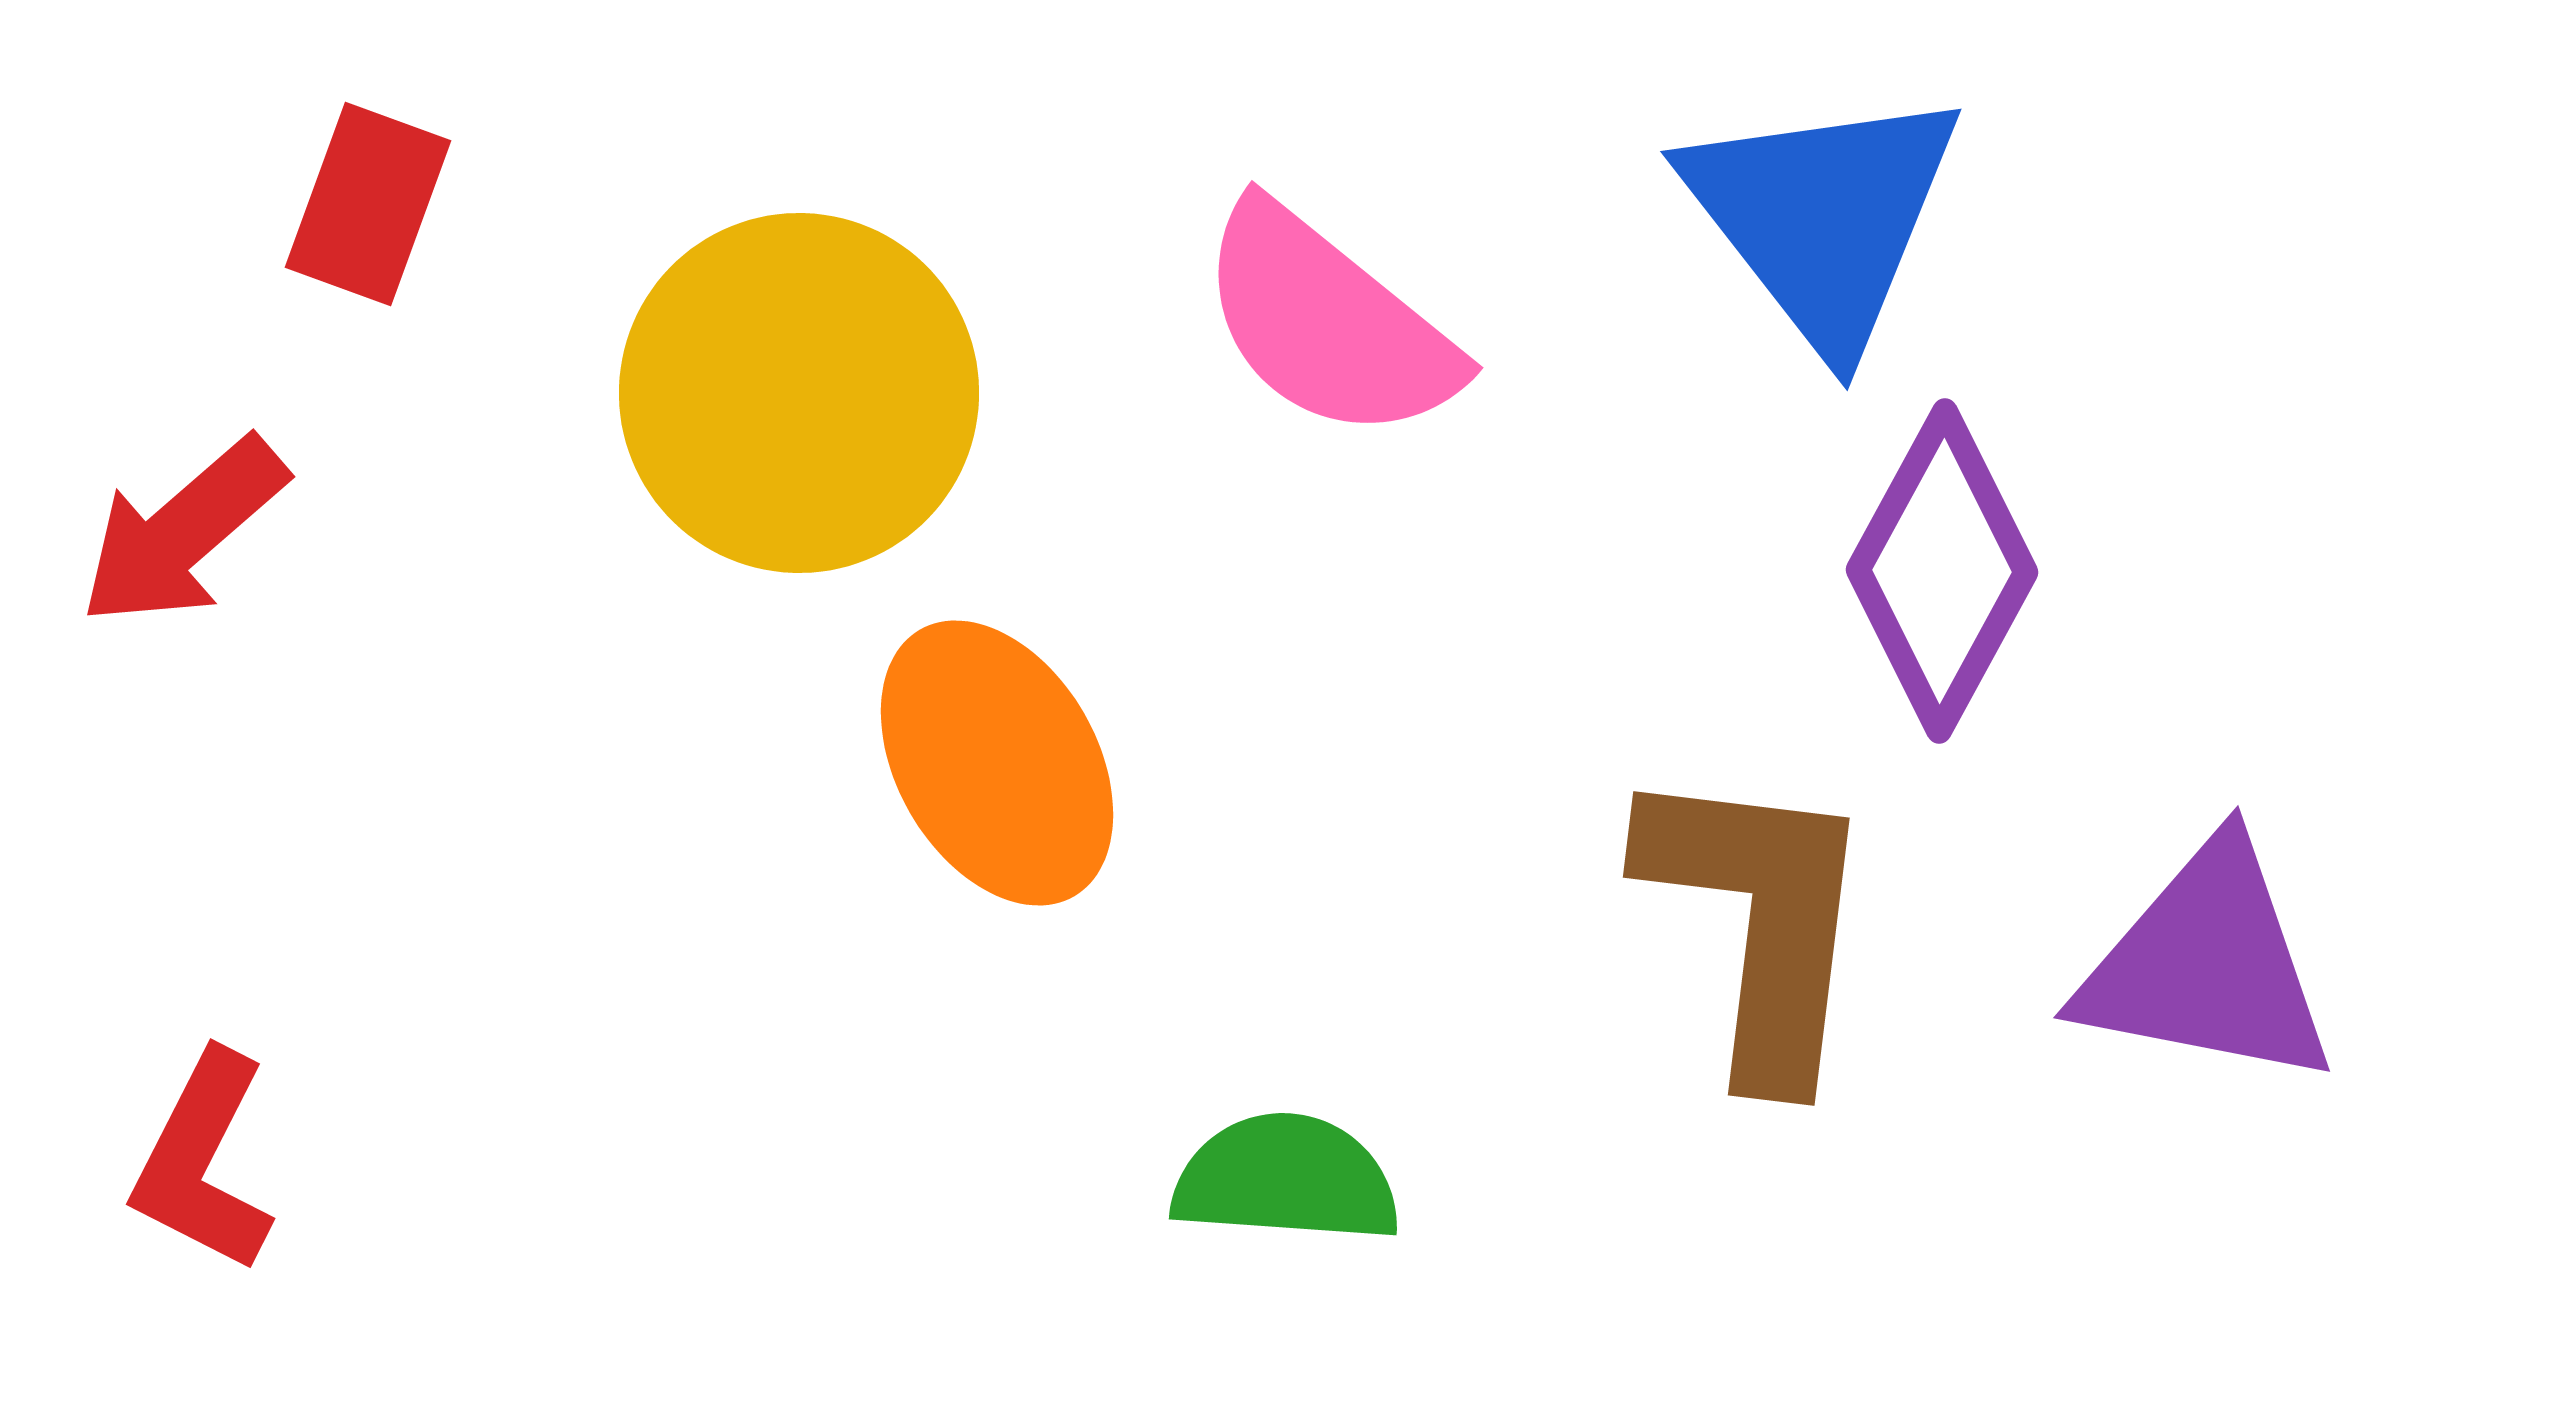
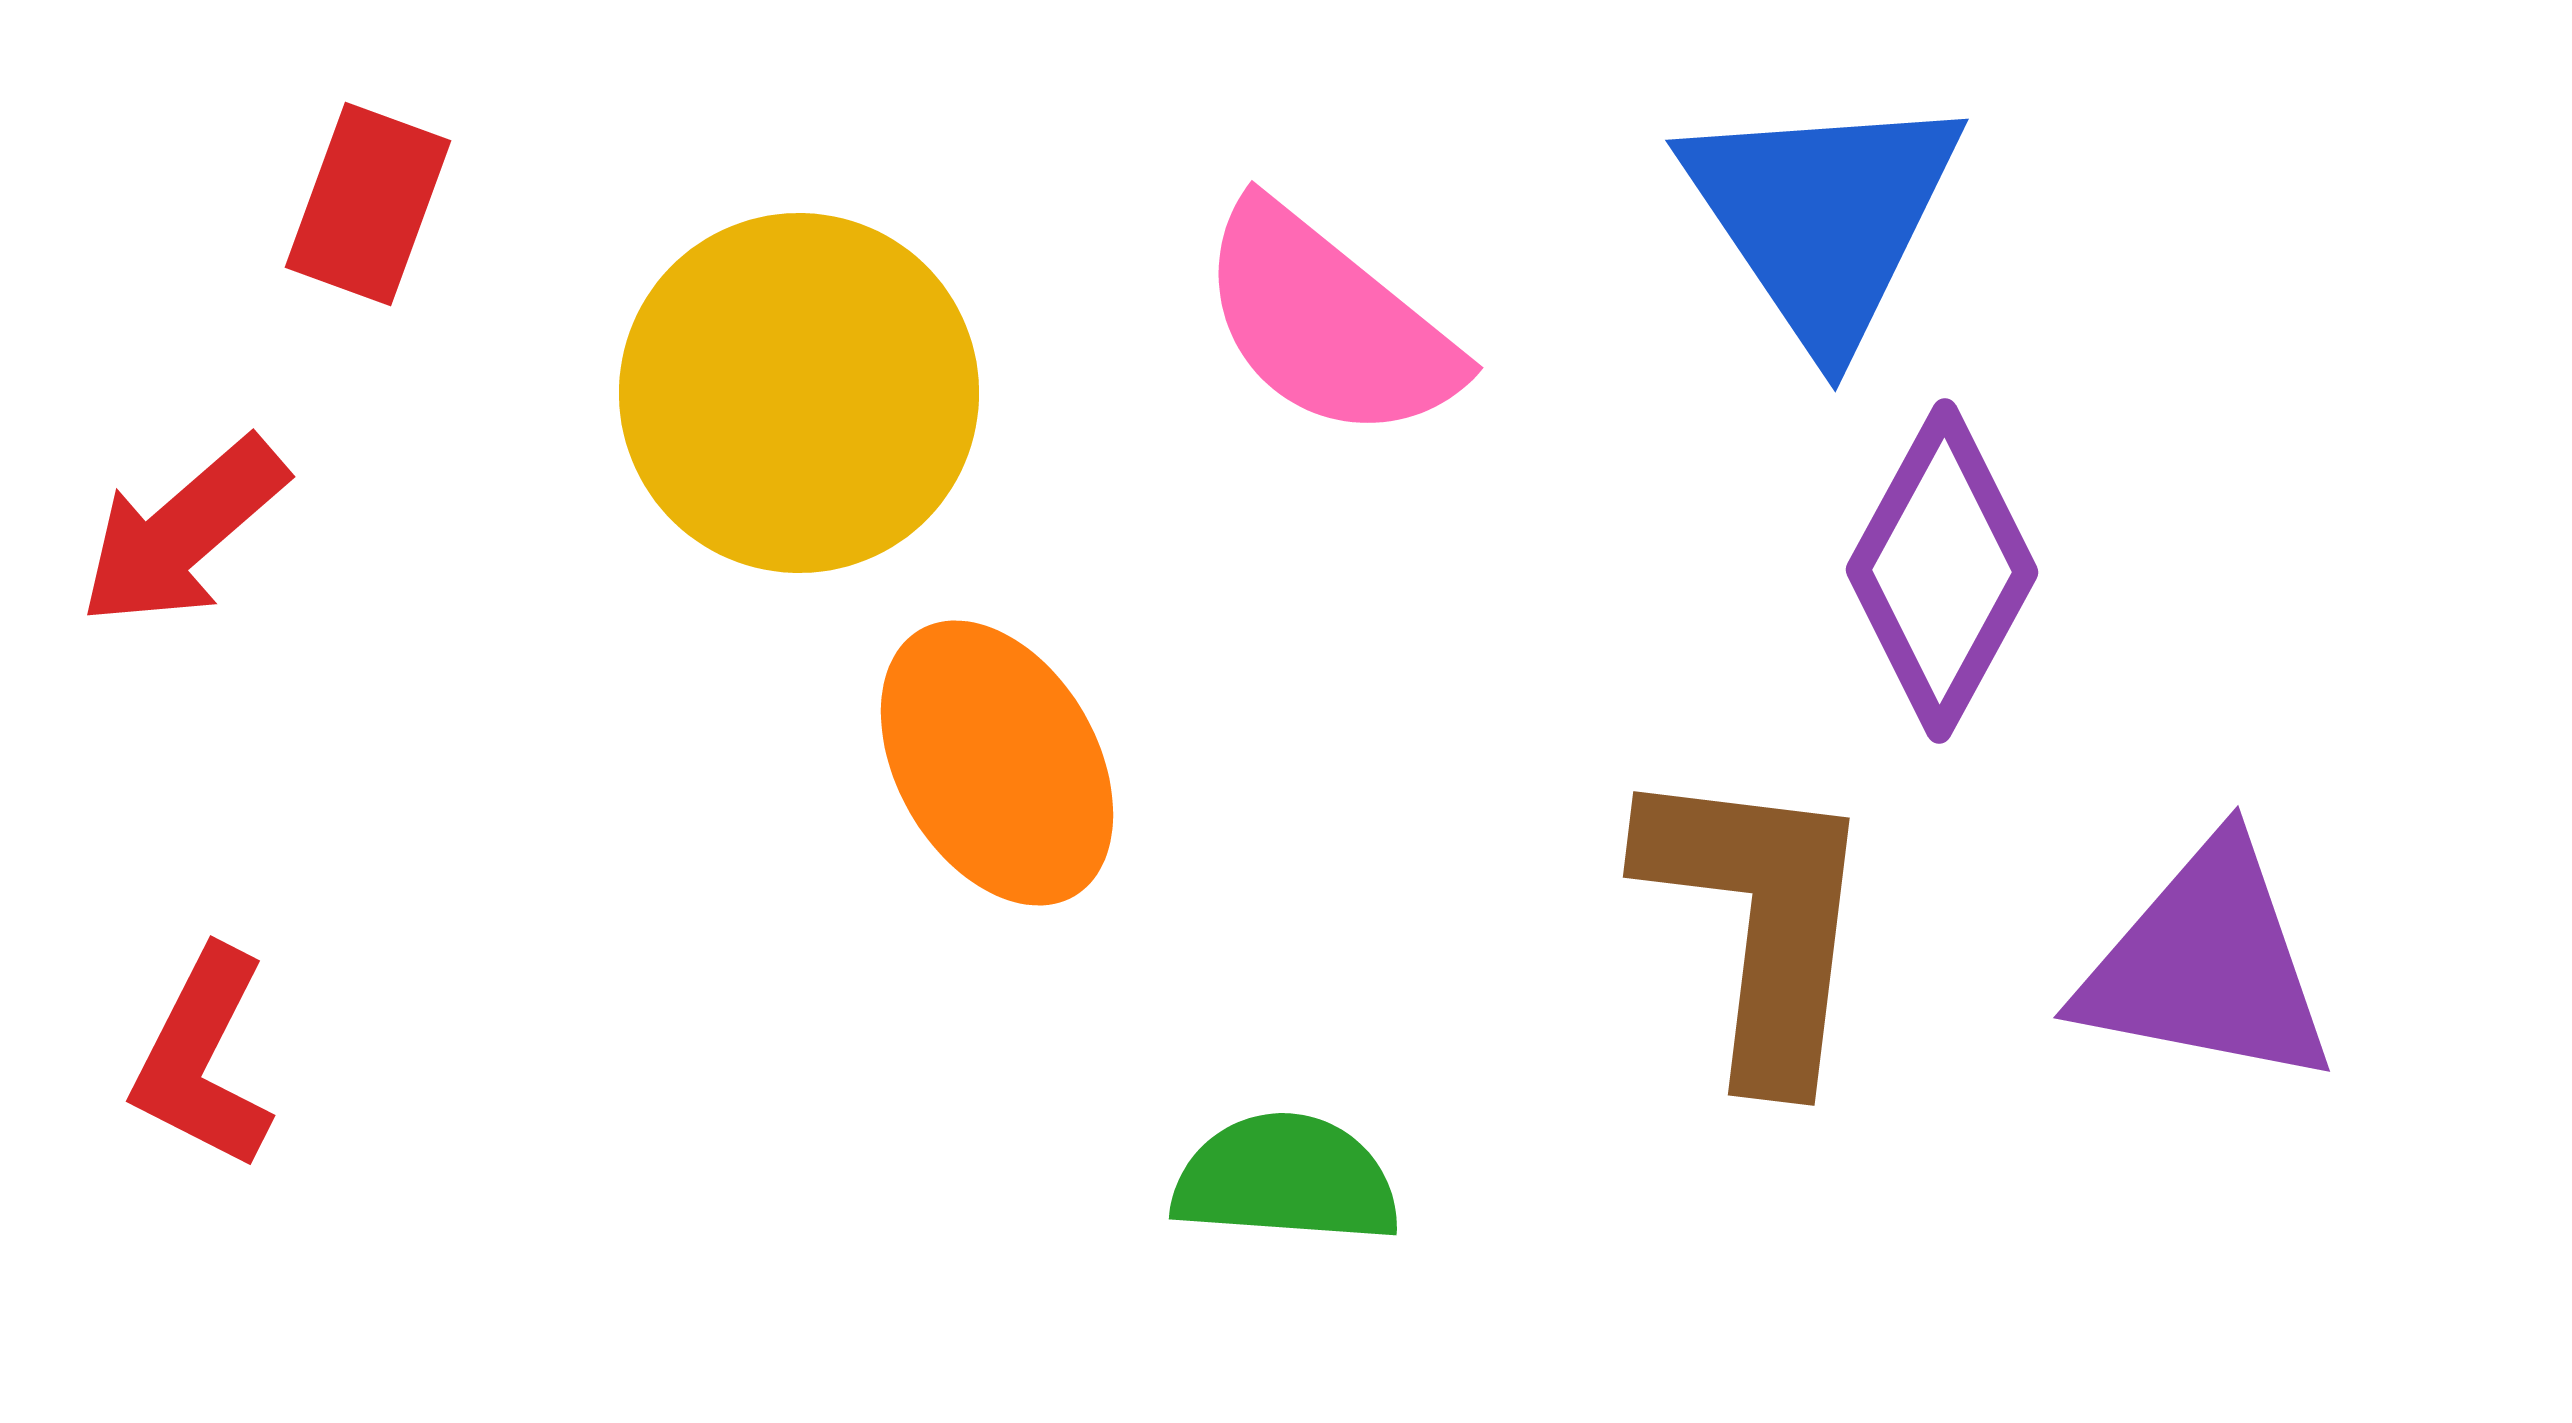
blue triangle: rotated 4 degrees clockwise
red L-shape: moved 103 px up
